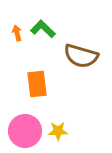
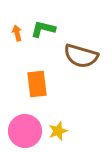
green L-shape: rotated 30 degrees counterclockwise
yellow star: rotated 18 degrees counterclockwise
